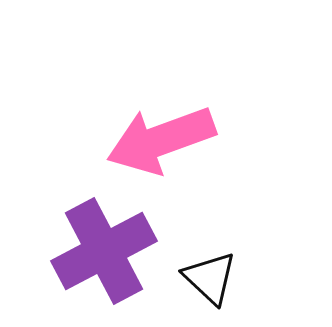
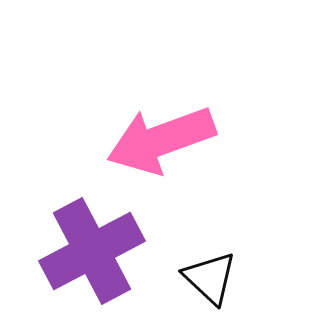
purple cross: moved 12 px left
